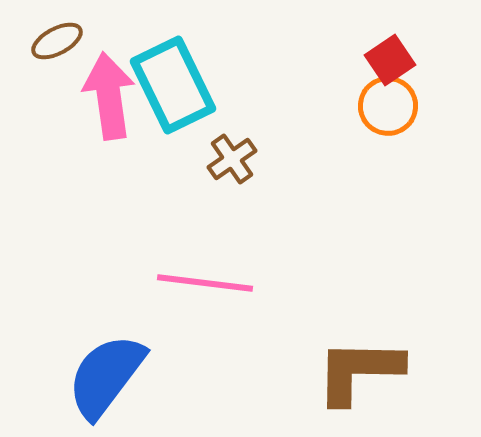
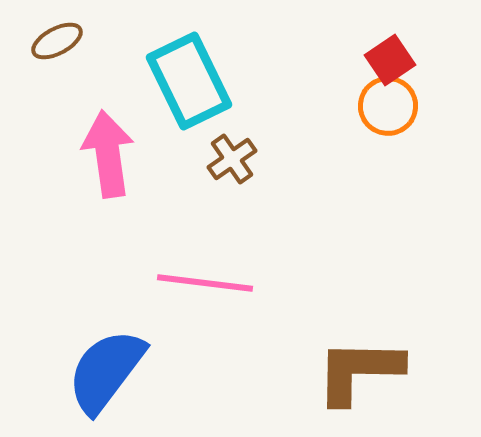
cyan rectangle: moved 16 px right, 4 px up
pink arrow: moved 1 px left, 58 px down
blue semicircle: moved 5 px up
